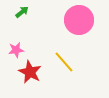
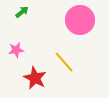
pink circle: moved 1 px right
red star: moved 5 px right, 6 px down
